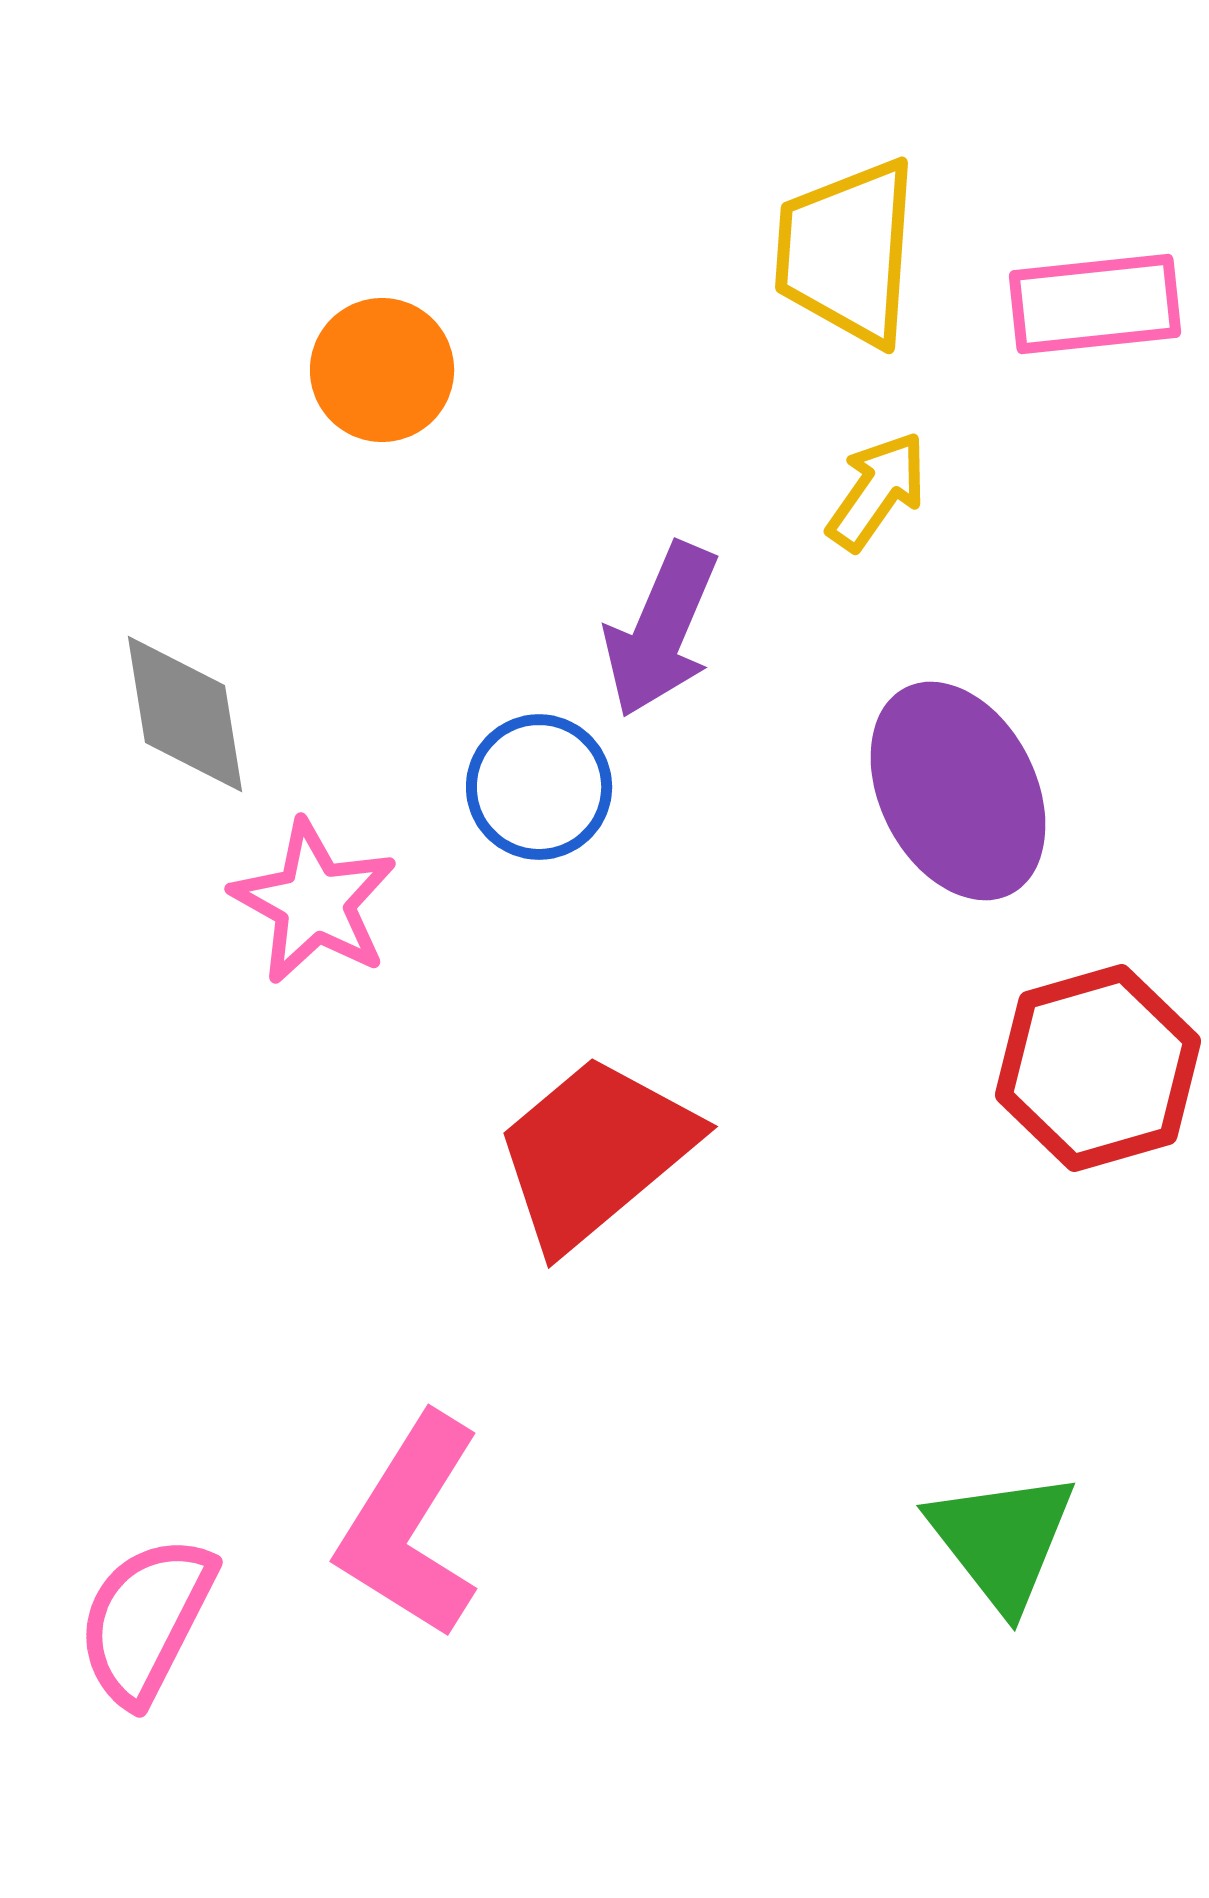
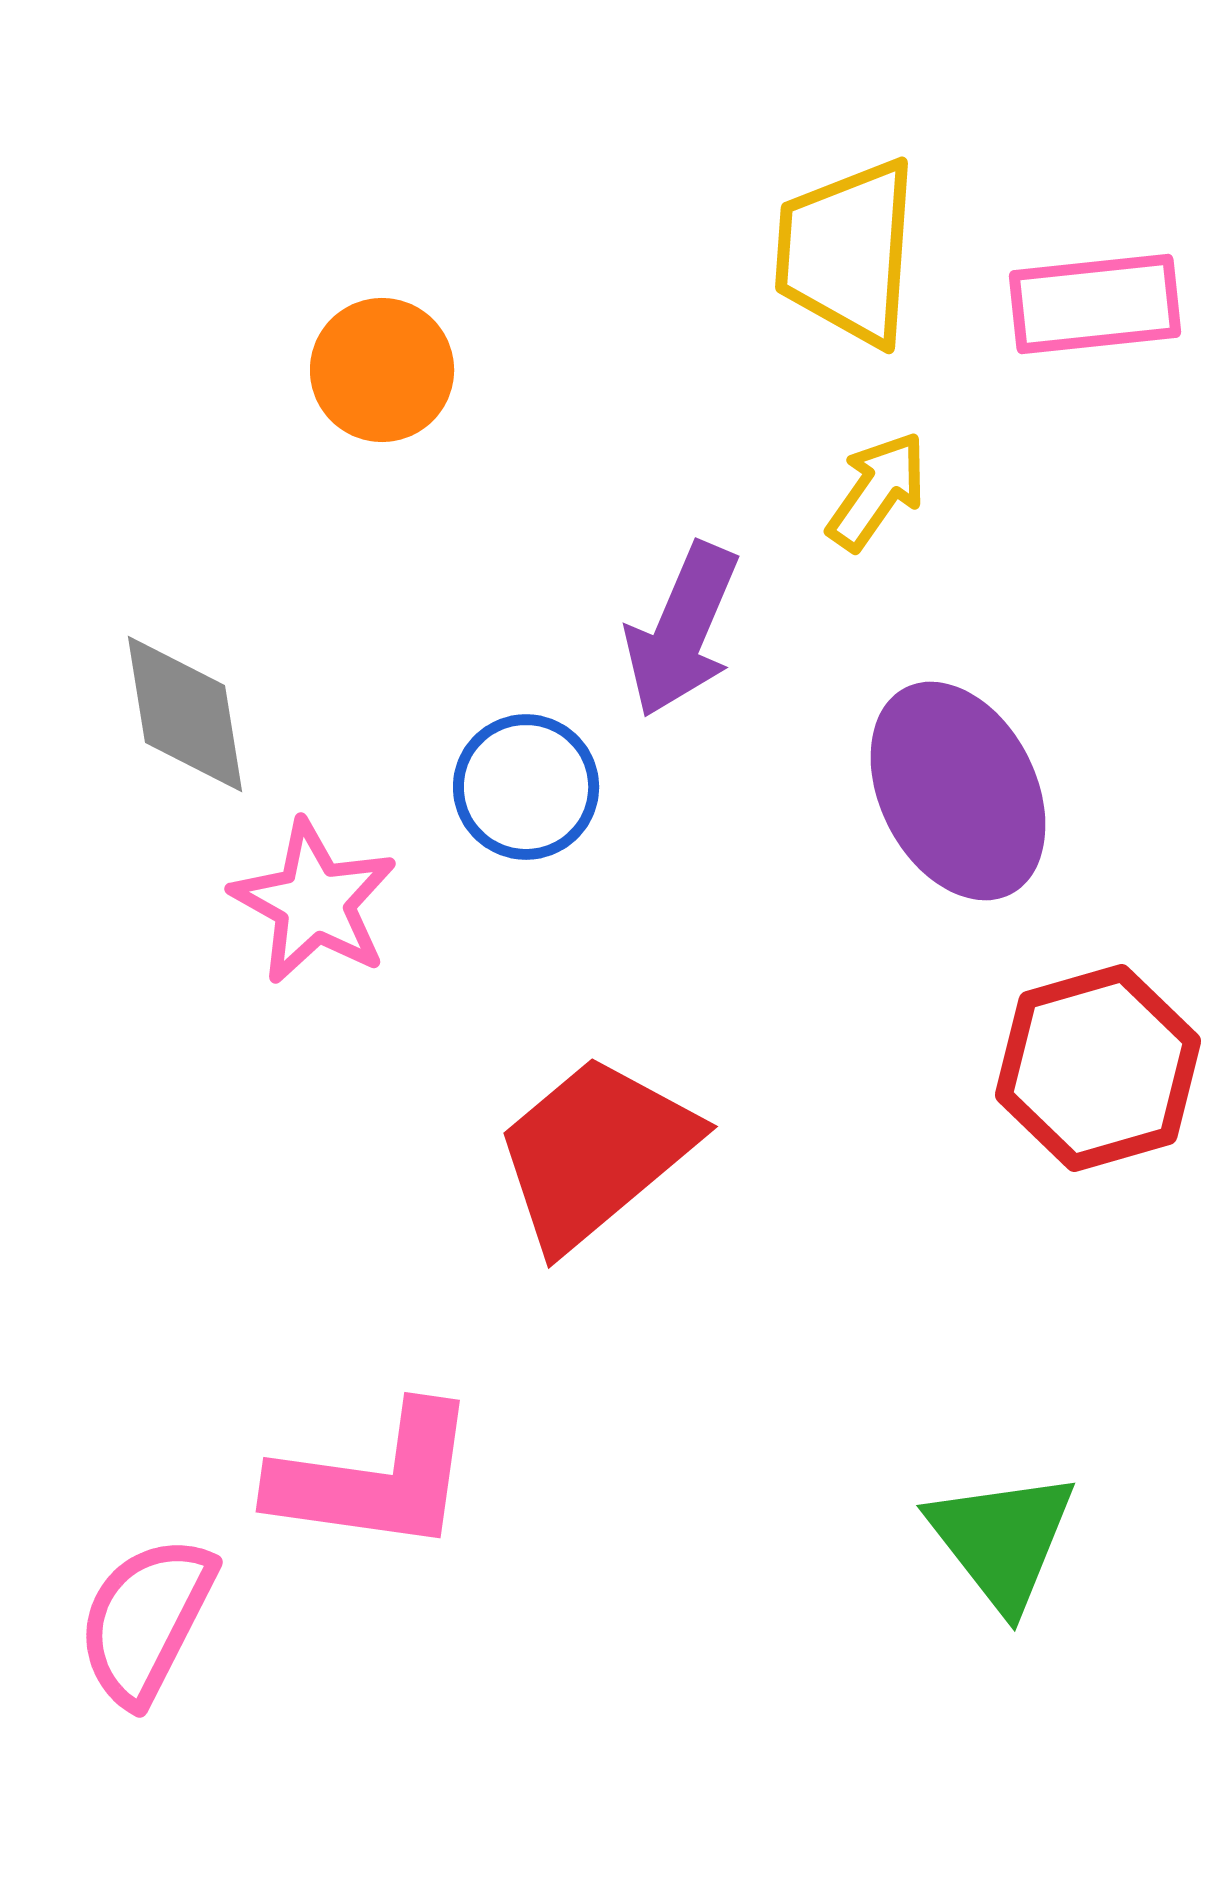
purple arrow: moved 21 px right
blue circle: moved 13 px left
pink L-shape: moved 35 px left, 47 px up; rotated 114 degrees counterclockwise
